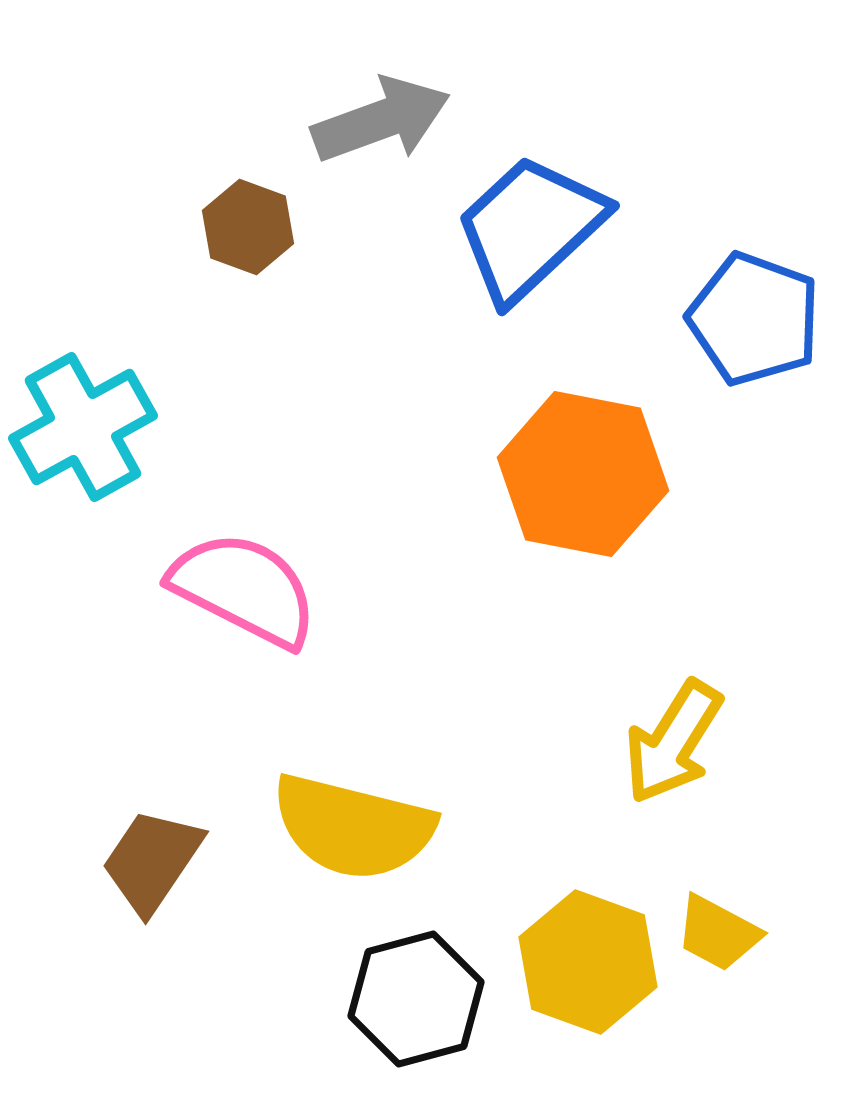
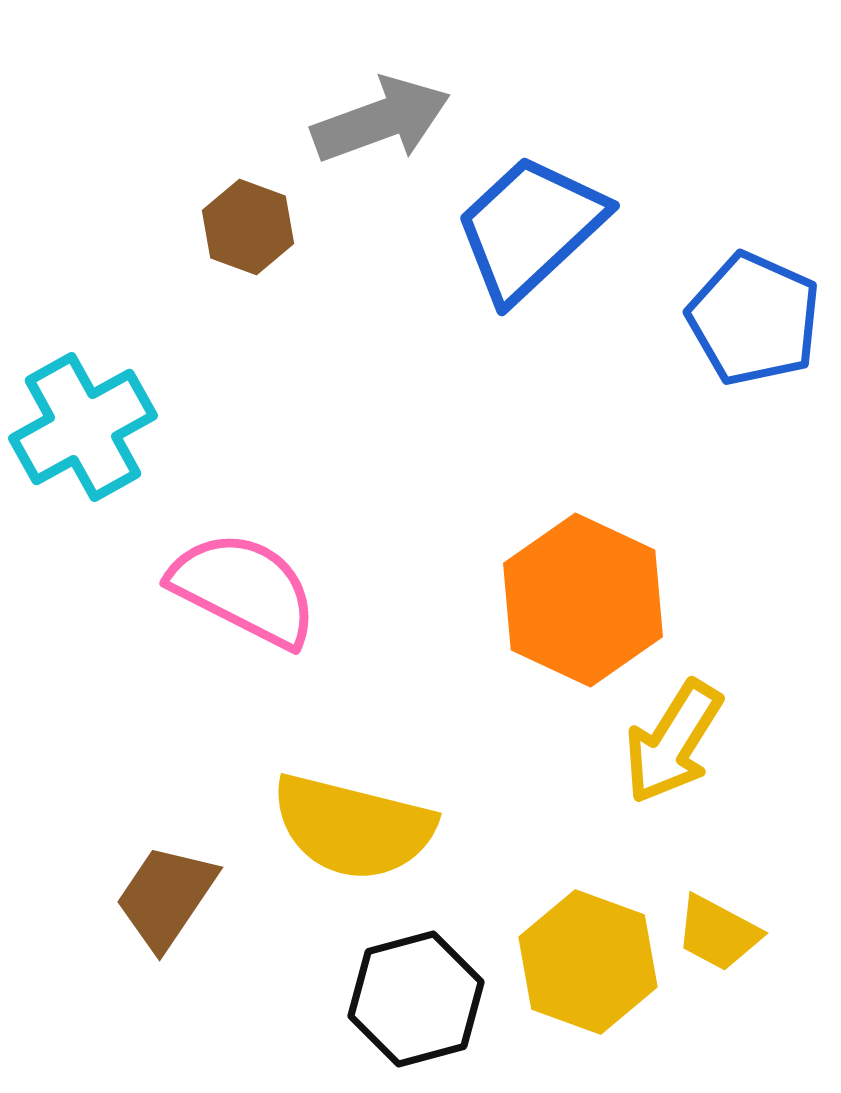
blue pentagon: rotated 4 degrees clockwise
orange hexagon: moved 126 px down; rotated 14 degrees clockwise
brown trapezoid: moved 14 px right, 36 px down
